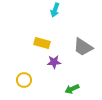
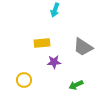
yellow rectangle: rotated 21 degrees counterclockwise
green arrow: moved 4 px right, 4 px up
